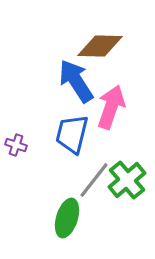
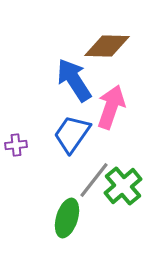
brown diamond: moved 7 px right
blue arrow: moved 2 px left, 1 px up
blue trapezoid: rotated 21 degrees clockwise
purple cross: rotated 25 degrees counterclockwise
green cross: moved 4 px left, 6 px down
